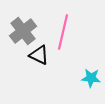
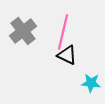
black triangle: moved 28 px right
cyan star: moved 5 px down
